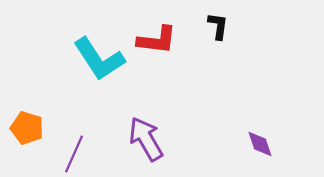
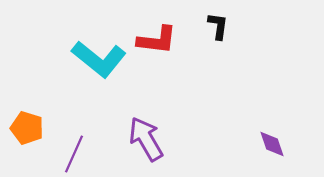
cyan L-shape: rotated 18 degrees counterclockwise
purple diamond: moved 12 px right
